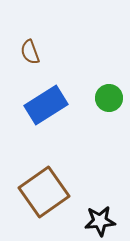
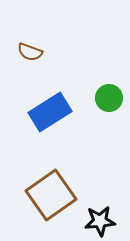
brown semicircle: rotated 50 degrees counterclockwise
blue rectangle: moved 4 px right, 7 px down
brown square: moved 7 px right, 3 px down
